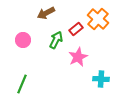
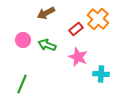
green arrow: moved 9 px left, 5 px down; rotated 96 degrees counterclockwise
pink star: rotated 24 degrees counterclockwise
cyan cross: moved 5 px up
